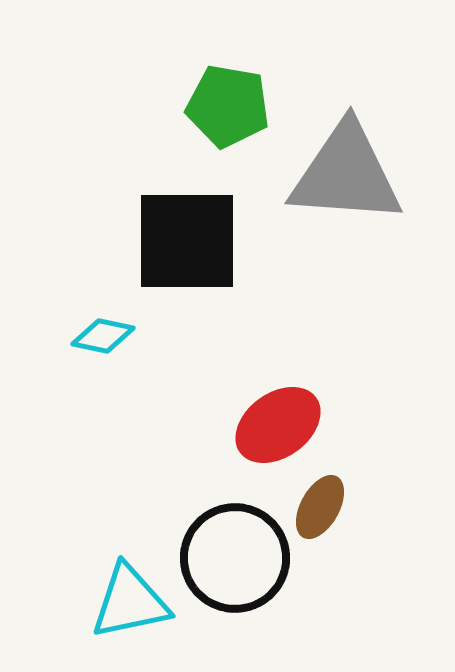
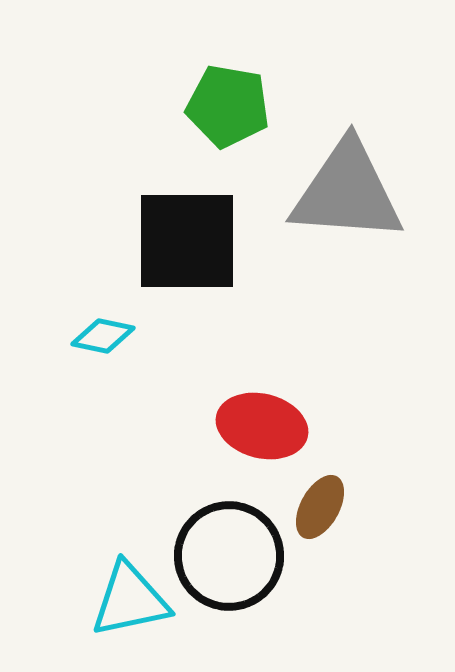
gray triangle: moved 1 px right, 18 px down
red ellipse: moved 16 px left, 1 px down; rotated 50 degrees clockwise
black circle: moved 6 px left, 2 px up
cyan triangle: moved 2 px up
